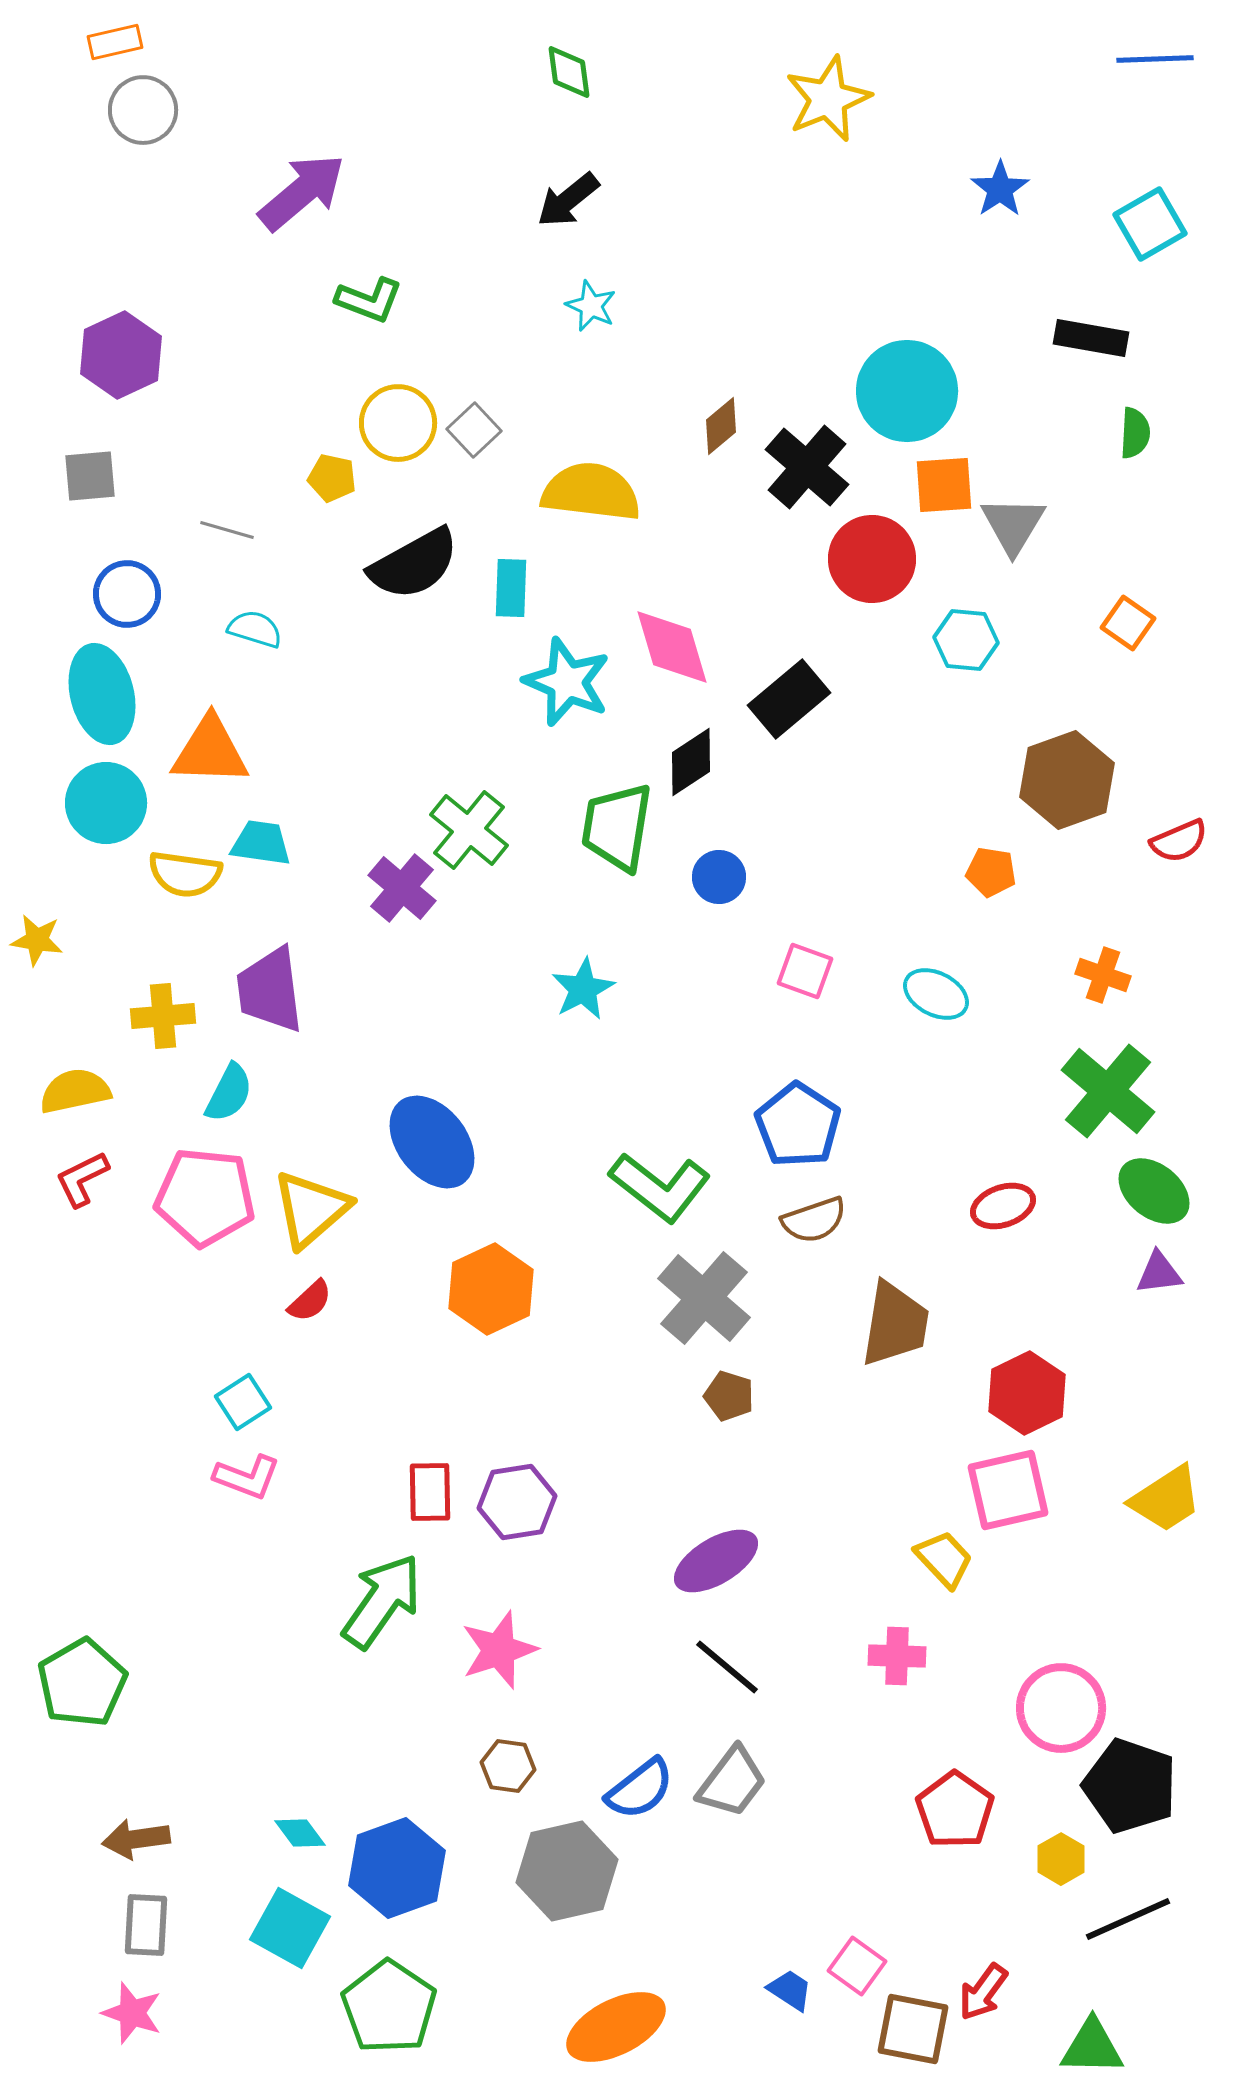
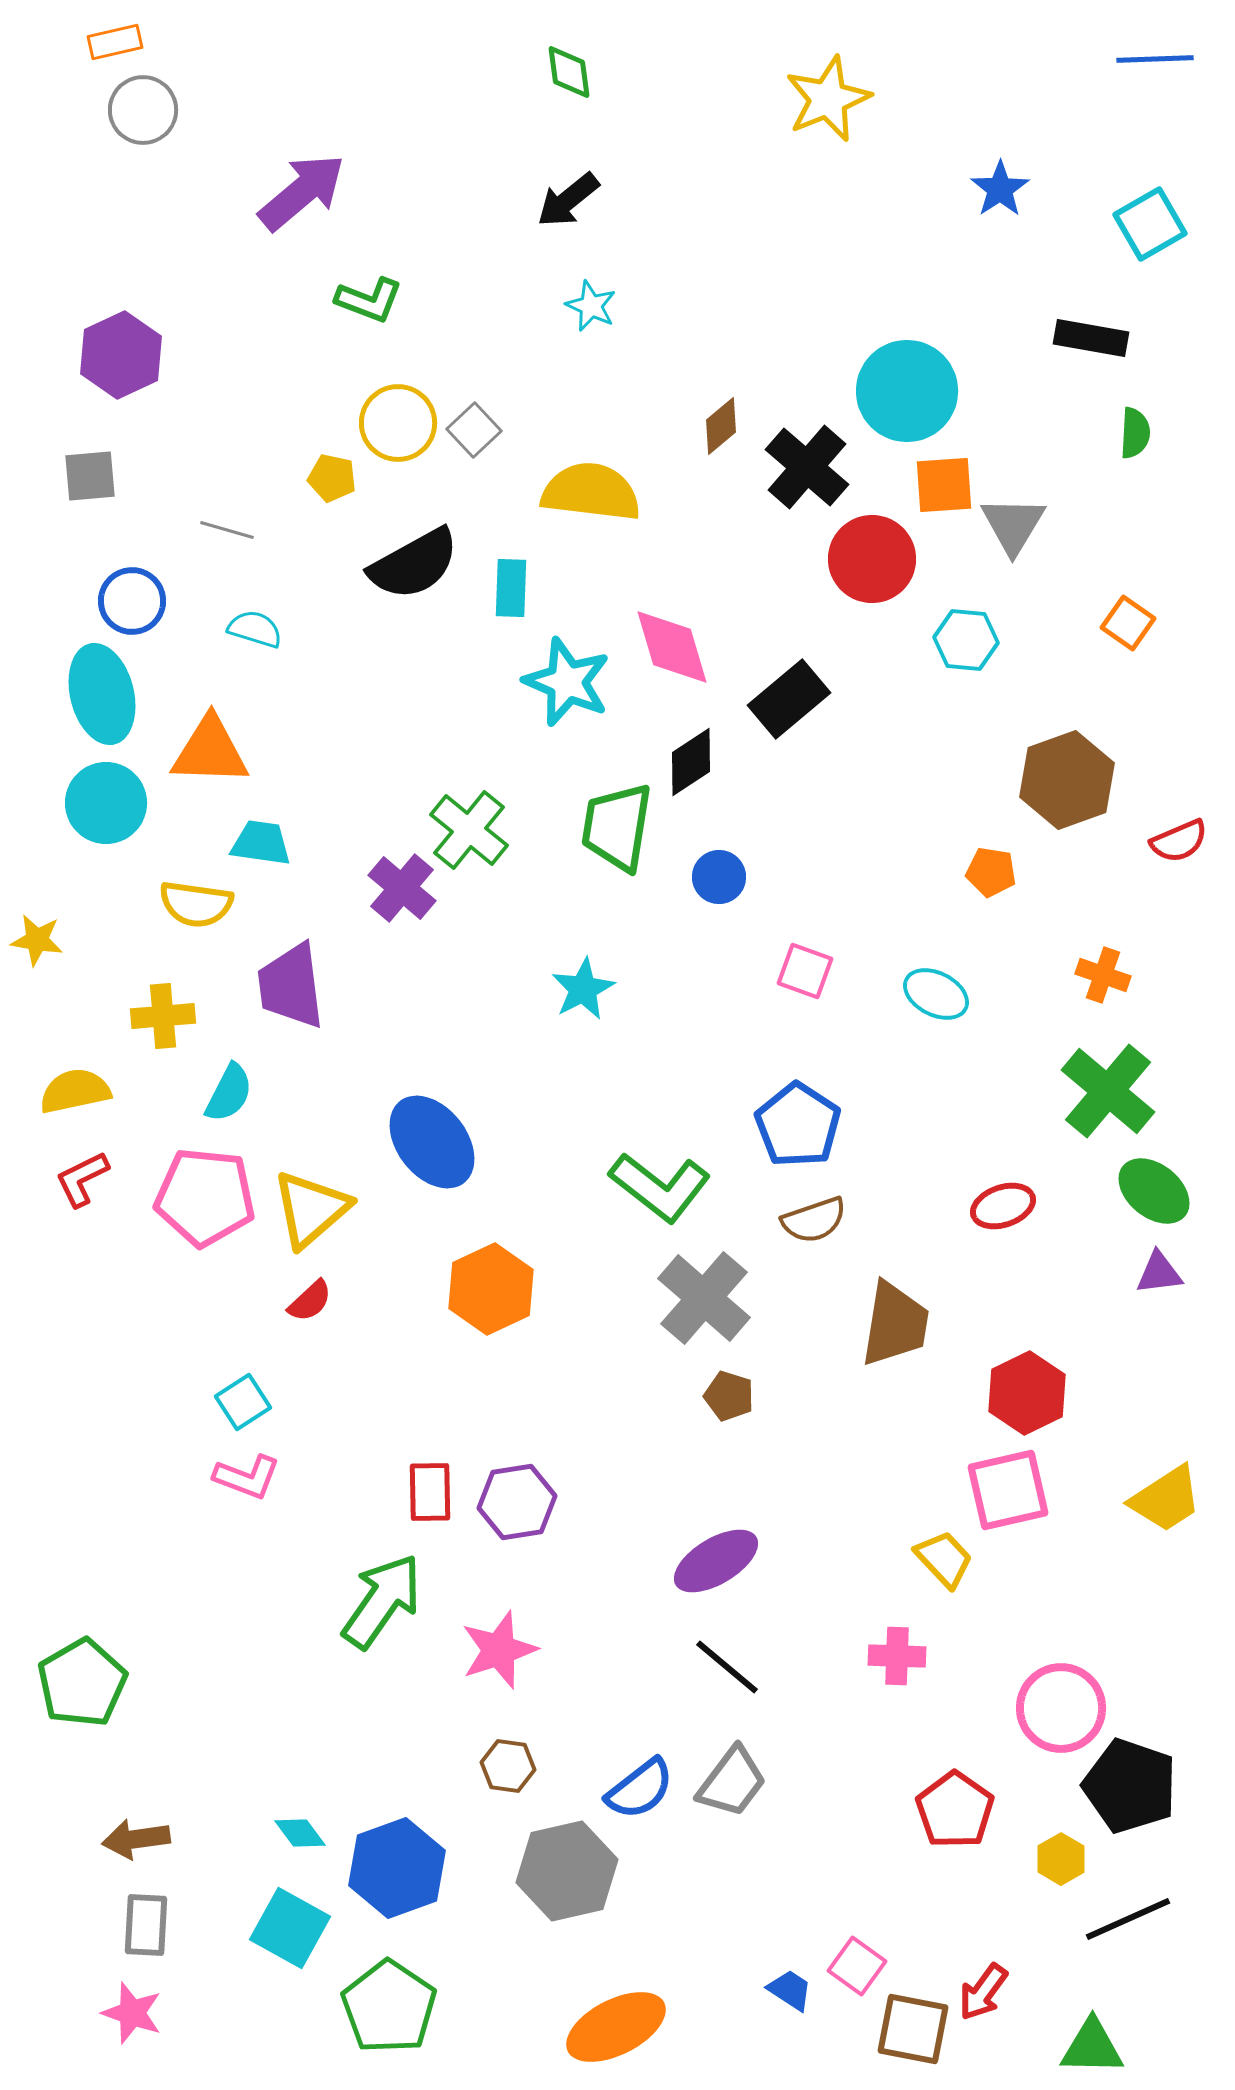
blue circle at (127, 594): moved 5 px right, 7 px down
yellow semicircle at (185, 874): moved 11 px right, 30 px down
purple trapezoid at (270, 990): moved 21 px right, 4 px up
